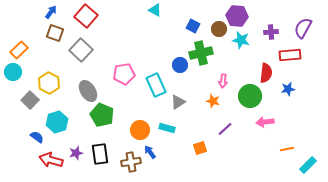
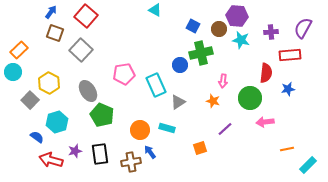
green circle at (250, 96): moved 2 px down
purple star at (76, 153): moved 1 px left, 2 px up
